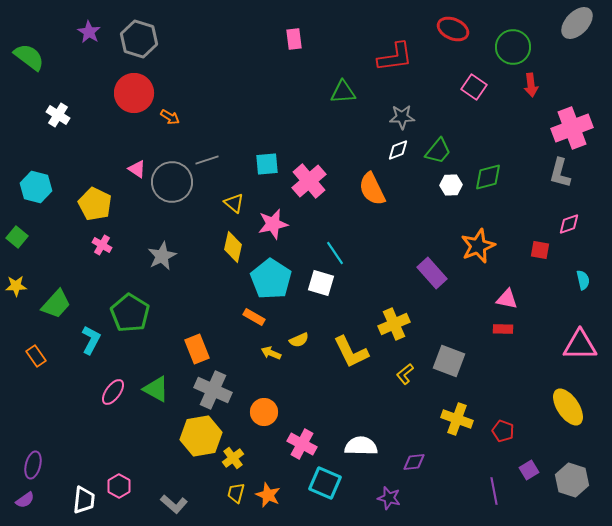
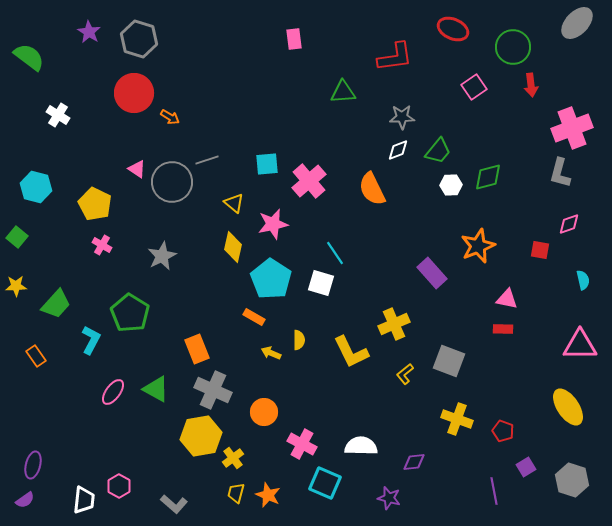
pink square at (474, 87): rotated 20 degrees clockwise
yellow semicircle at (299, 340): rotated 66 degrees counterclockwise
purple square at (529, 470): moved 3 px left, 3 px up
